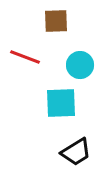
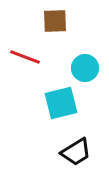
brown square: moved 1 px left
cyan circle: moved 5 px right, 3 px down
cyan square: rotated 12 degrees counterclockwise
